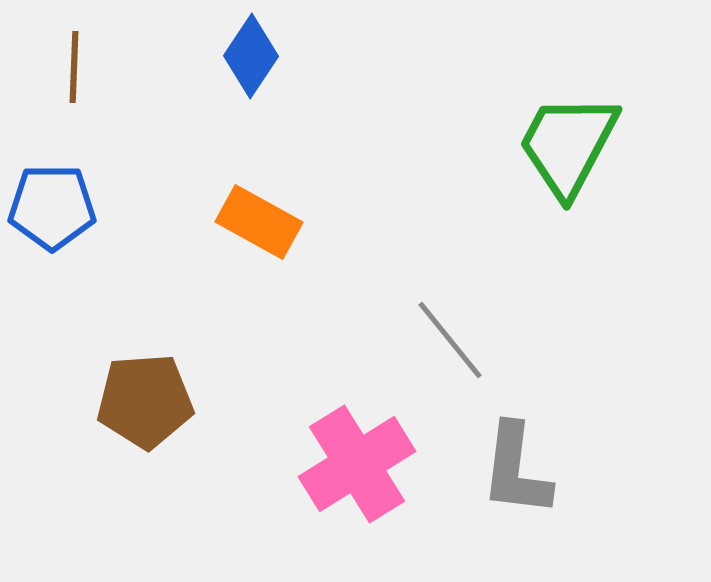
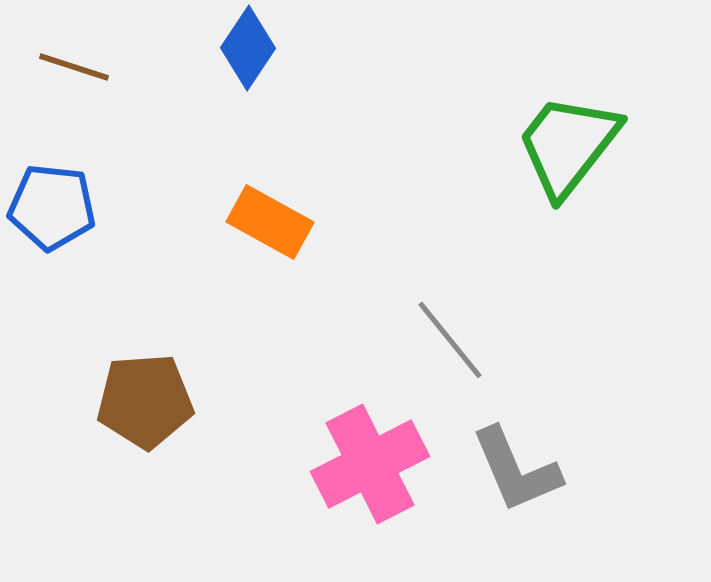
blue diamond: moved 3 px left, 8 px up
brown line: rotated 74 degrees counterclockwise
green trapezoid: rotated 10 degrees clockwise
blue pentagon: rotated 6 degrees clockwise
orange rectangle: moved 11 px right
pink cross: moved 13 px right; rotated 5 degrees clockwise
gray L-shape: rotated 30 degrees counterclockwise
